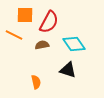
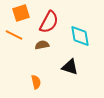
orange square: moved 4 px left, 2 px up; rotated 18 degrees counterclockwise
cyan diamond: moved 6 px right, 8 px up; rotated 25 degrees clockwise
black triangle: moved 2 px right, 3 px up
